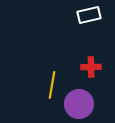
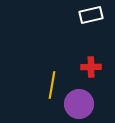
white rectangle: moved 2 px right
